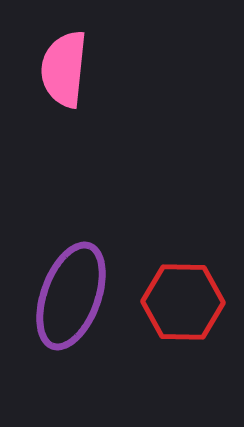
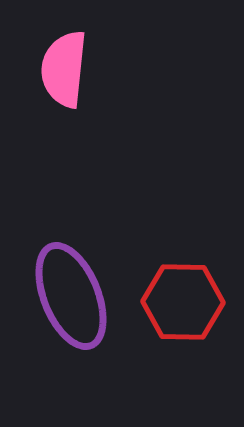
purple ellipse: rotated 42 degrees counterclockwise
